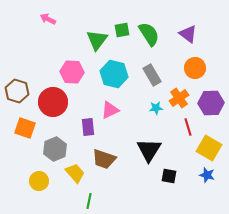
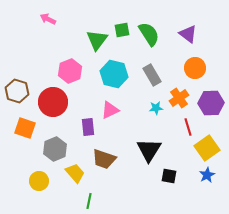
pink hexagon: moved 2 px left, 1 px up; rotated 25 degrees counterclockwise
yellow square: moved 2 px left; rotated 25 degrees clockwise
blue star: rotated 28 degrees clockwise
